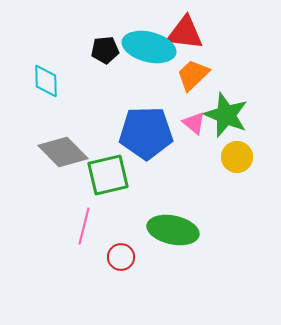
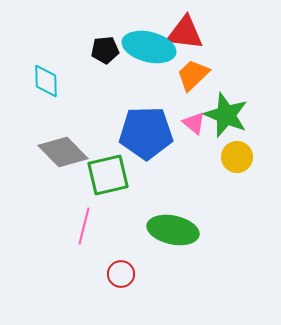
red circle: moved 17 px down
